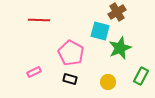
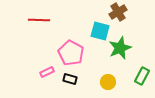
brown cross: moved 1 px right
pink rectangle: moved 13 px right
green rectangle: moved 1 px right
